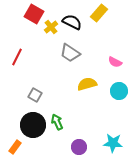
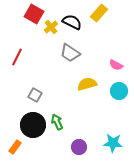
pink semicircle: moved 1 px right, 3 px down
